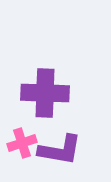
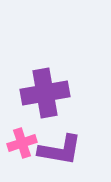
purple cross: rotated 12 degrees counterclockwise
